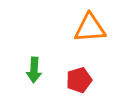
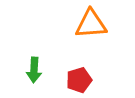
orange triangle: moved 1 px right, 4 px up
